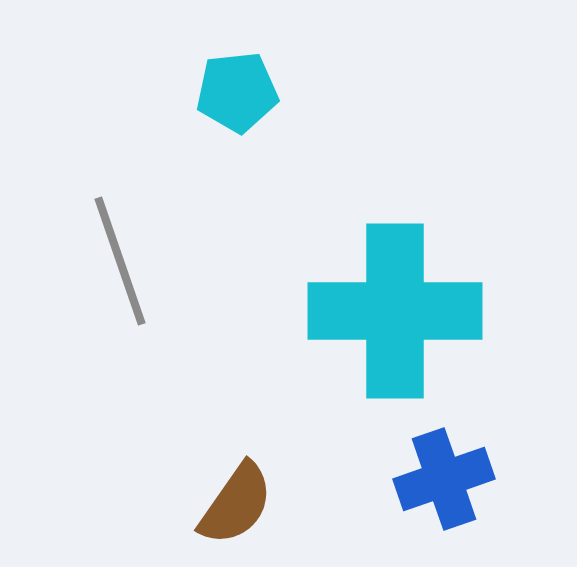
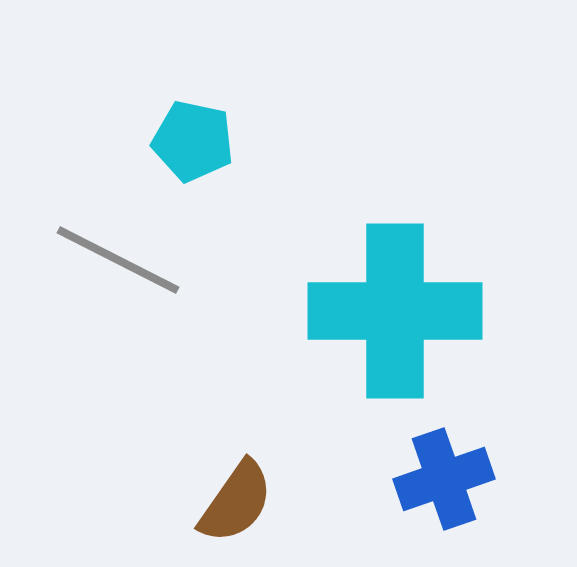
cyan pentagon: moved 44 px left, 49 px down; rotated 18 degrees clockwise
gray line: moved 2 px left, 1 px up; rotated 44 degrees counterclockwise
brown semicircle: moved 2 px up
